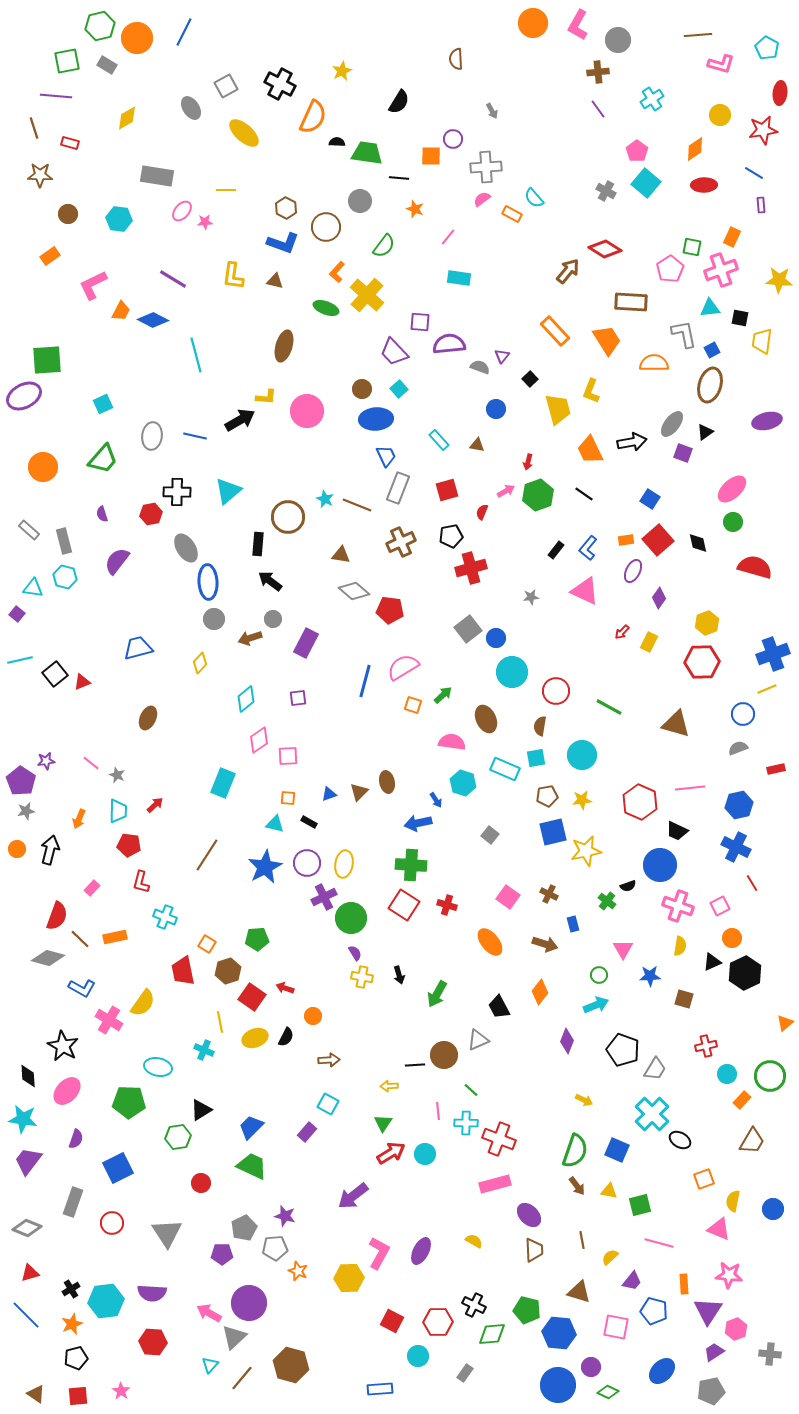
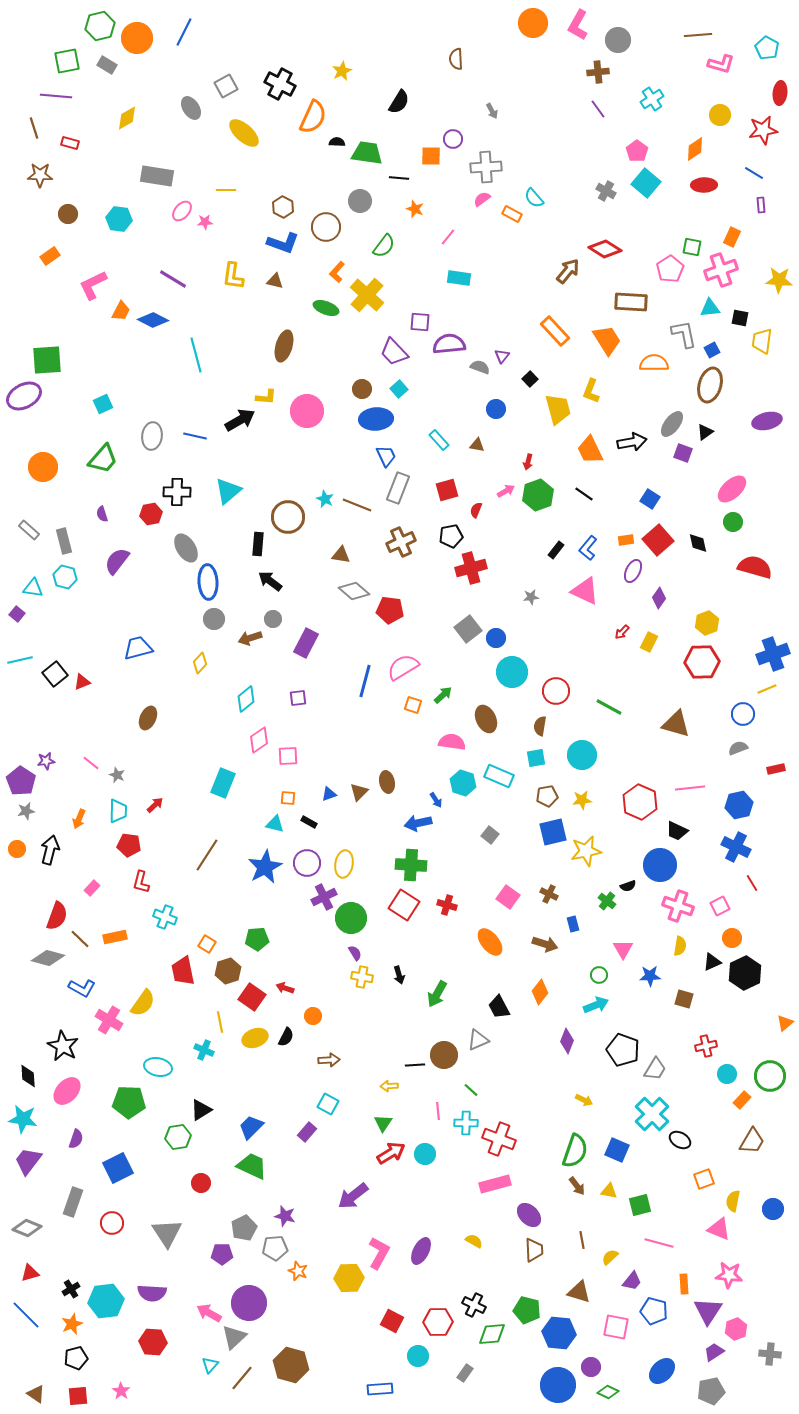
brown hexagon at (286, 208): moved 3 px left, 1 px up
red semicircle at (482, 512): moved 6 px left, 2 px up
cyan rectangle at (505, 769): moved 6 px left, 7 px down
